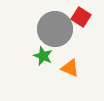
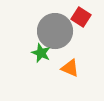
gray circle: moved 2 px down
green star: moved 2 px left, 3 px up
